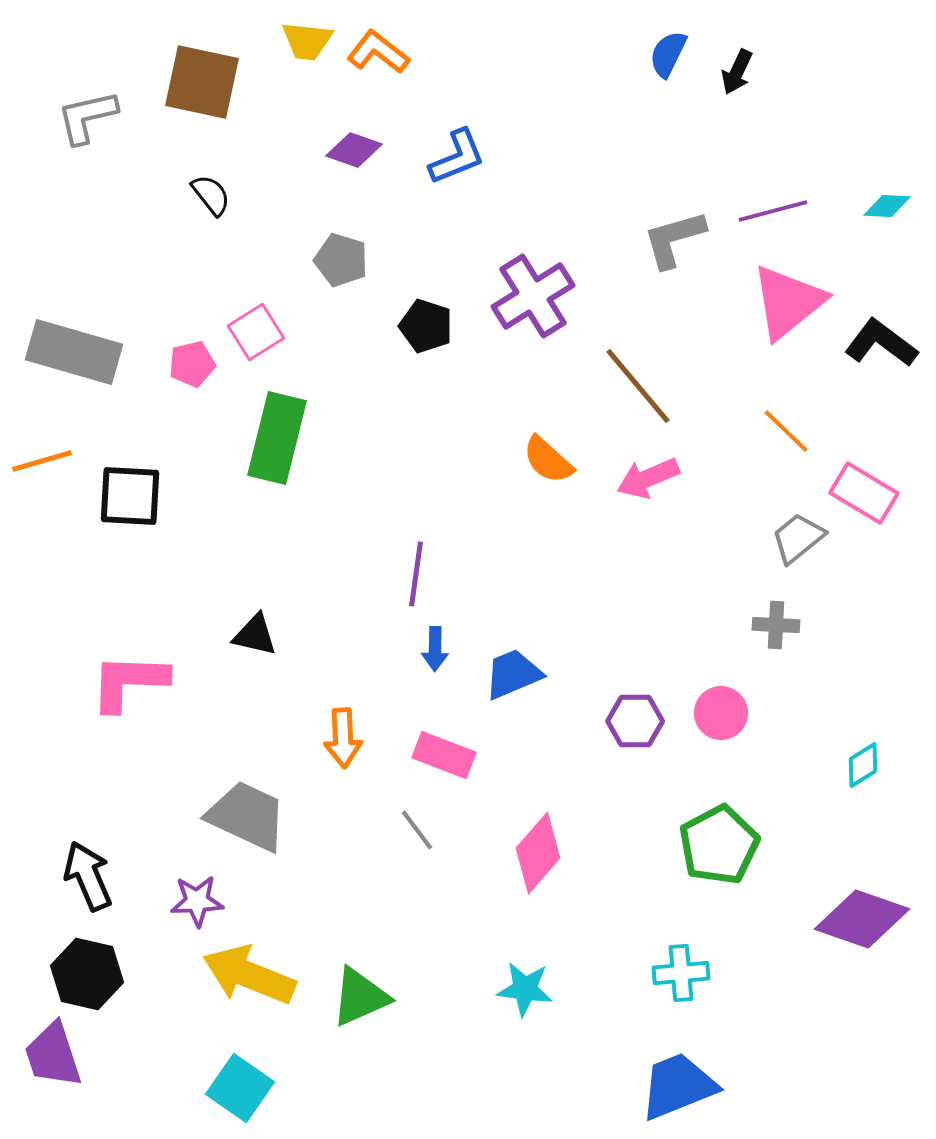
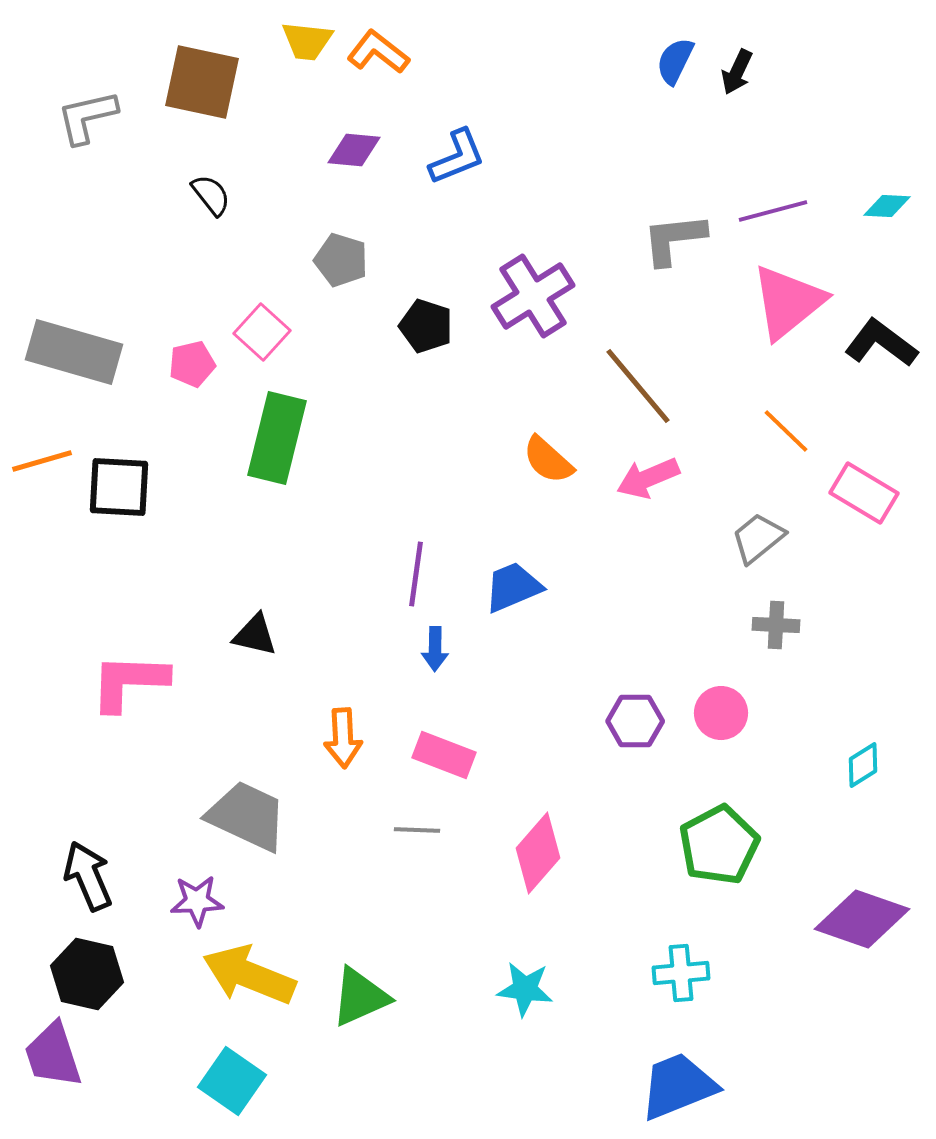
blue semicircle at (668, 54): moved 7 px right, 7 px down
purple diamond at (354, 150): rotated 14 degrees counterclockwise
gray L-shape at (674, 239): rotated 10 degrees clockwise
pink square at (256, 332): moved 6 px right; rotated 16 degrees counterclockwise
black square at (130, 496): moved 11 px left, 9 px up
gray trapezoid at (798, 538): moved 40 px left
blue trapezoid at (513, 674): moved 87 px up
gray line at (417, 830): rotated 51 degrees counterclockwise
cyan square at (240, 1088): moved 8 px left, 7 px up
